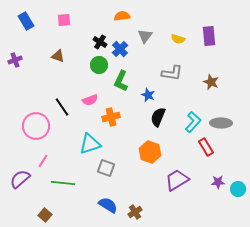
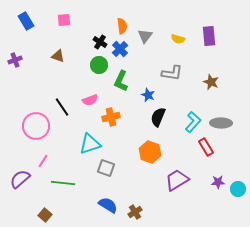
orange semicircle: moved 10 px down; rotated 91 degrees clockwise
